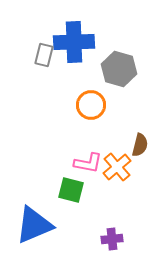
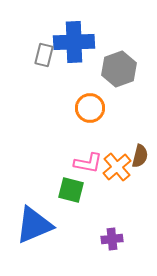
gray hexagon: rotated 24 degrees clockwise
orange circle: moved 1 px left, 3 px down
brown semicircle: moved 11 px down
